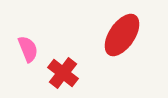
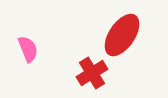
red cross: moved 29 px right; rotated 20 degrees clockwise
